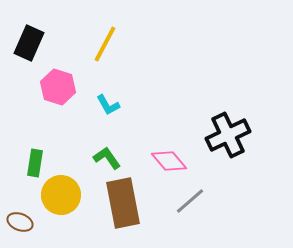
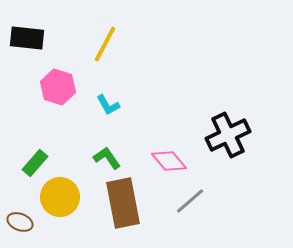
black rectangle: moved 2 px left, 5 px up; rotated 72 degrees clockwise
green rectangle: rotated 32 degrees clockwise
yellow circle: moved 1 px left, 2 px down
